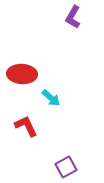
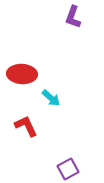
purple L-shape: rotated 10 degrees counterclockwise
purple square: moved 2 px right, 2 px down
